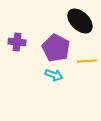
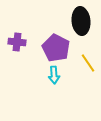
black ellipse: moved 1 px right; rotated 40 degrees clockwise
yellow line: moved 1 px right, 2 px down; rotated 60 degrees clockwise
cyan arrow: rotated 66 degrees clockwise
